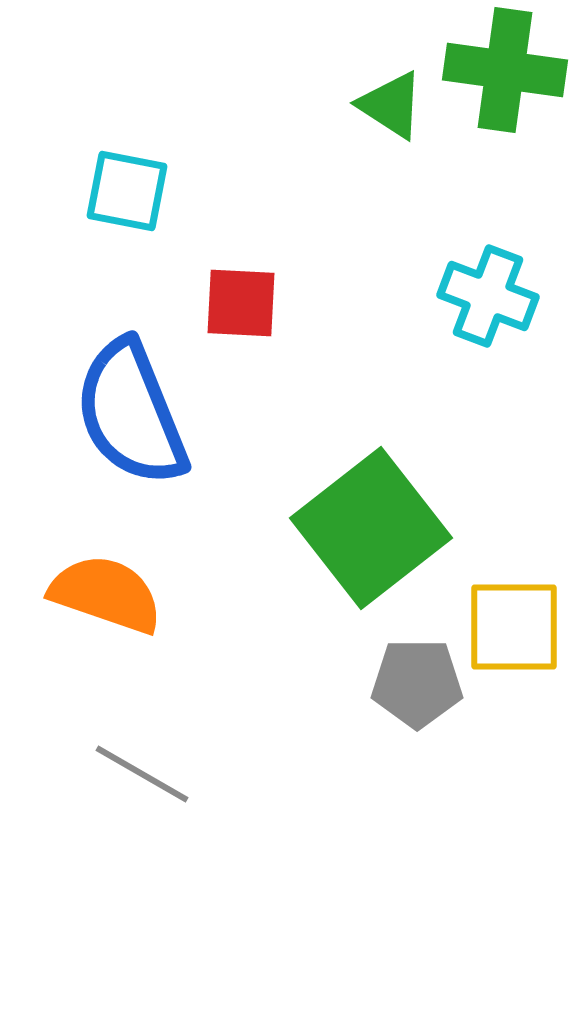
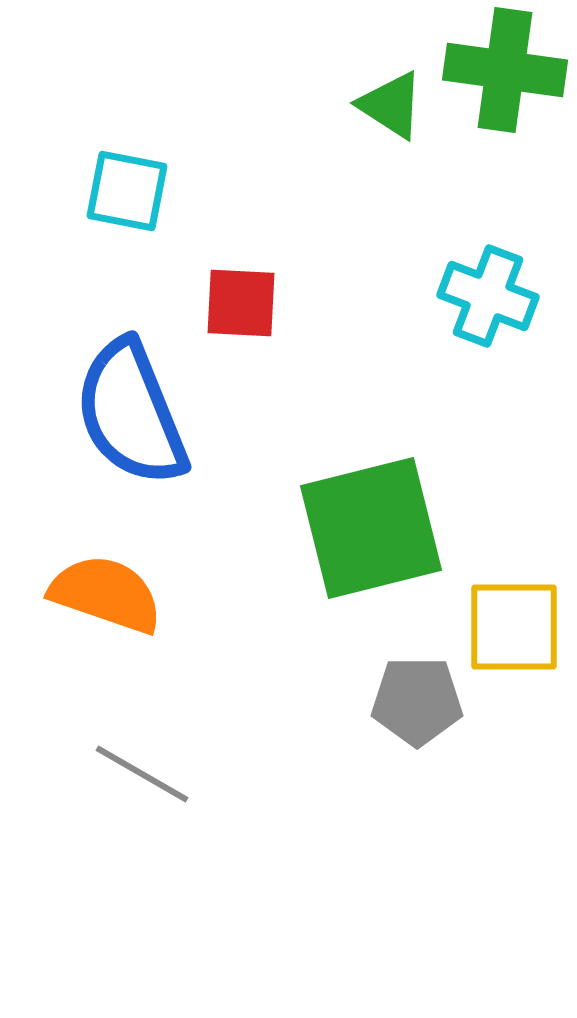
green square: rotated 24 degrees clockwise
gray pentagon: moved 18 px down
